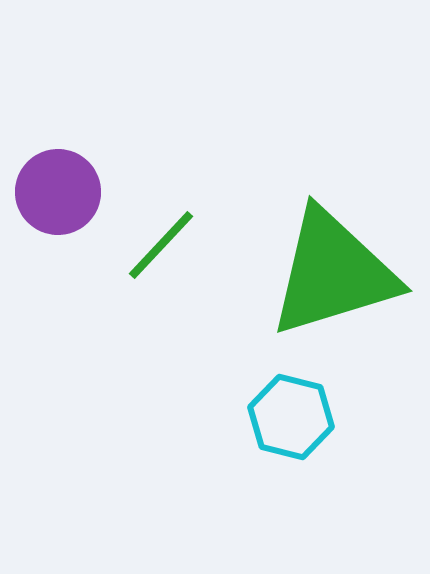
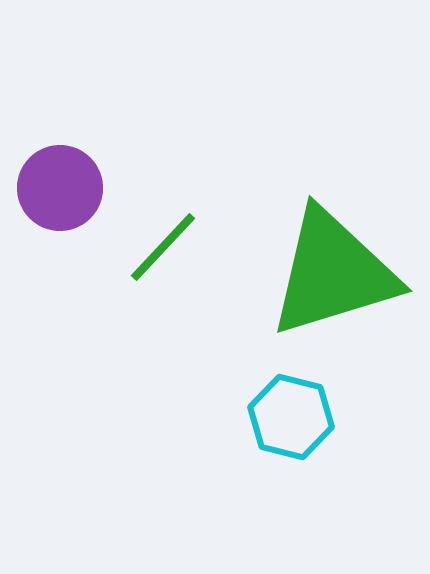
purple circle: moved 2 px right, 4 px up
green line: moved 2 px right, 2 px down
